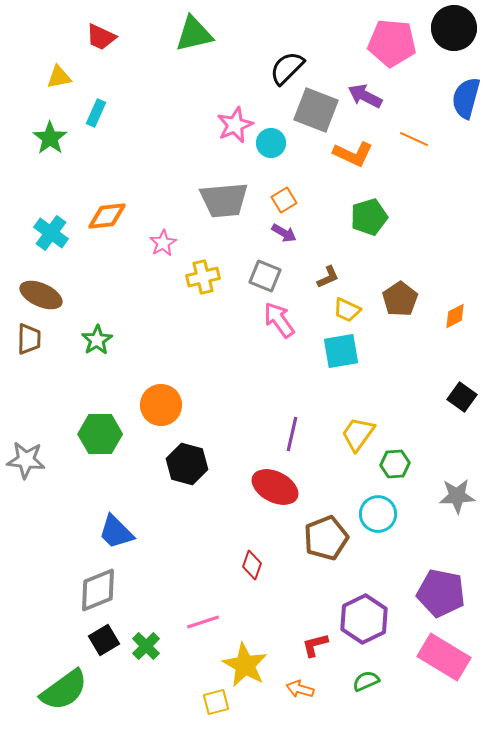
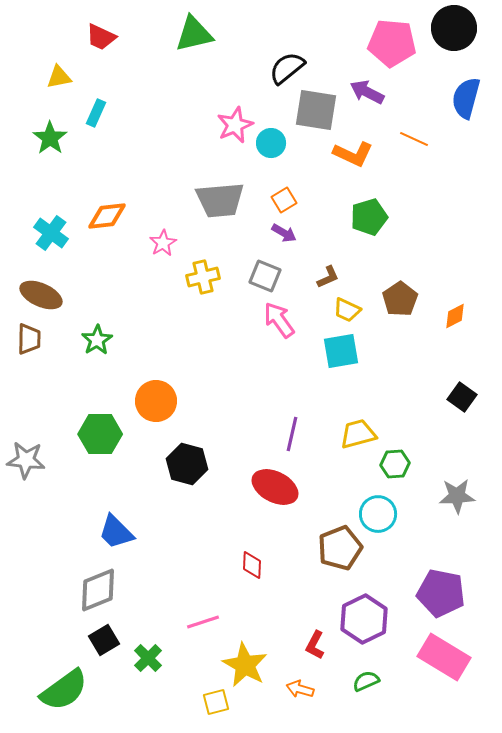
black semicircle at (287, 68): rotated 6 degrees clockwise
purple arrow at (365, 96): moved 2 px right, 4 px up
gray square at (316, 110): rotated 12 degrees counterclockwise
gray trapezoid at (224, 200): moved 4 px left
orange circle at (161, 405): moved 5 px left, 4 px up
yellow trapezoid at (358, 434): rotated 39 degrees clockwise
brown pentagon at (326, 538): moved 14 px right, 10 px down
red diamond at (252, 565): rotated 16 degrees counterclockwise
red L-shape at (315, 645): rotated 48 degrees counterclockwise
green cross at (146, 646): moved 2 px right, 12 px down
